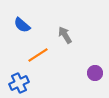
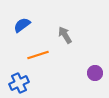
blue semicircle: rotated 102 degrees clockwise
orange line: rotated 15 degrees clockwise
